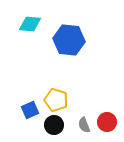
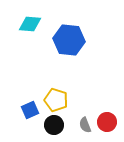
gray semicircle: moved 1 px right
